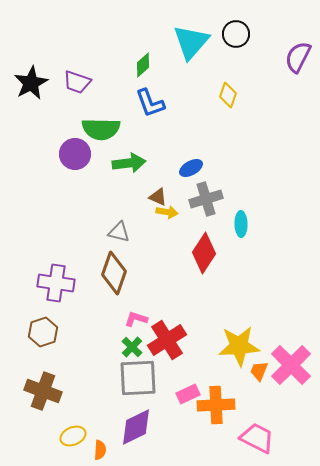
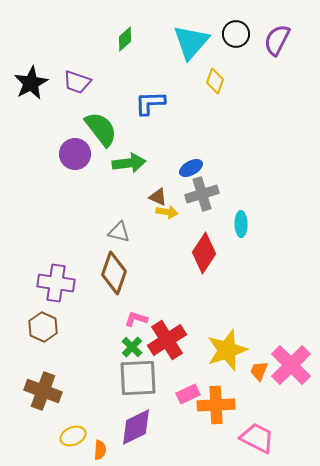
purple semicircle: moved 21 px left, 17 px up
green diamond: moved 18 px left, 26 px up
yellow diamond: moved 13 px left, 14 px up
blue L-shape: rotated 108 degrees clockwise
green semicircle: rotated 129 degrees counterclockwise
gray cross: moved 4 px left, 5 px up
brown hexagon: moved 5 px up; rotated 16 degrees counterclockwise
yellow star: moved 12 px left, 4 px down; rotated 15 degrees counterclockwise
